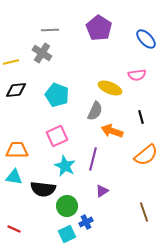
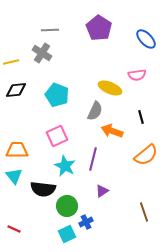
cyan triangle: moved 1 px up; rotated 42 degrees clockwise
